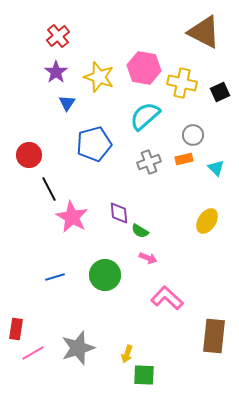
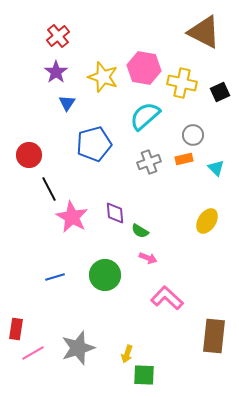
yellow star: moved 4 px right
purple diamond: moved 4 px left
